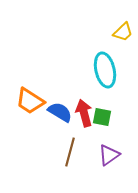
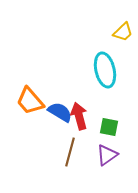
orange trapezoid: rotated 16 degrees clockwise
red arrow: moved 5 px left, 3 px down
green square: moved 7 px right, 10 px down
purple triangle: moved 2 px left
